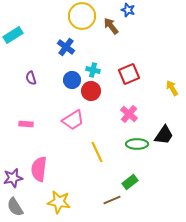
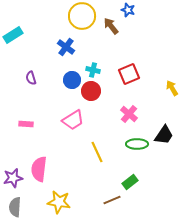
gray semicircle: rotated 36 degrees clockwise
